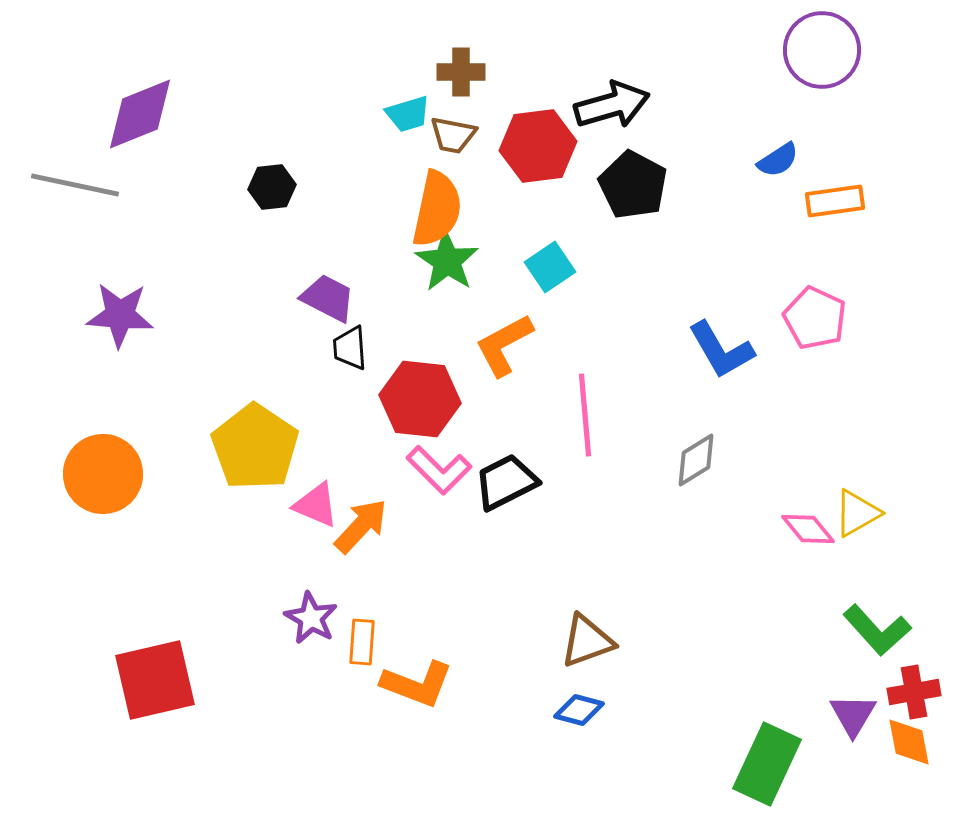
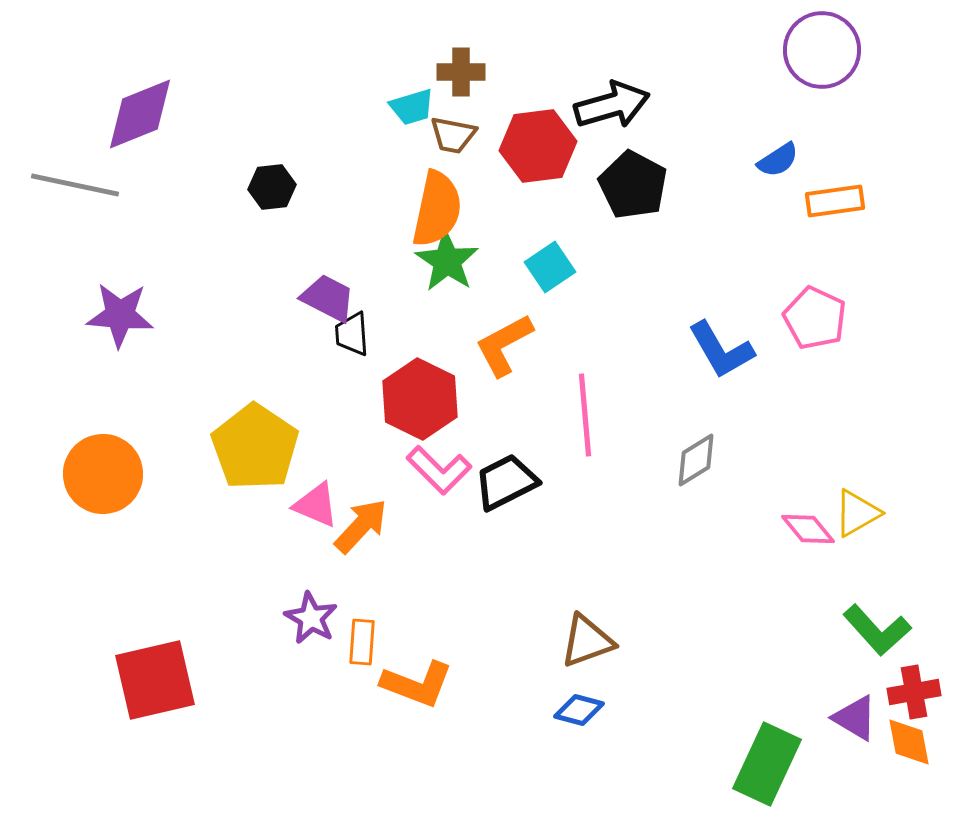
cyan trapezoid at (408, 114): moved 4 px right, 7 px up
black trapezoid at (350, 348): moved 2 px right, 14 px up
red hexagon at (420, 399): rotated 20 degrees clockwise
purple triangle at (853, 715): moved 2 px right, 3 px down; rotated 30 degrees counterclockwise
